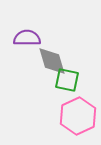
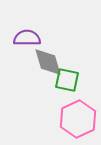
gray diamond: moved 4 px left, 1 px down
pink hexagon: moved 3 px down
